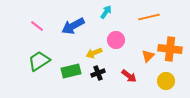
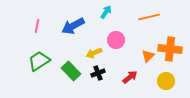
pink line: rotated 64 degrees clockwise
green rectangle: rotated 60 degrees clockwise
red arrow: moved 1 px right, 1 px down; rotated 77 degrees counterclockwise
